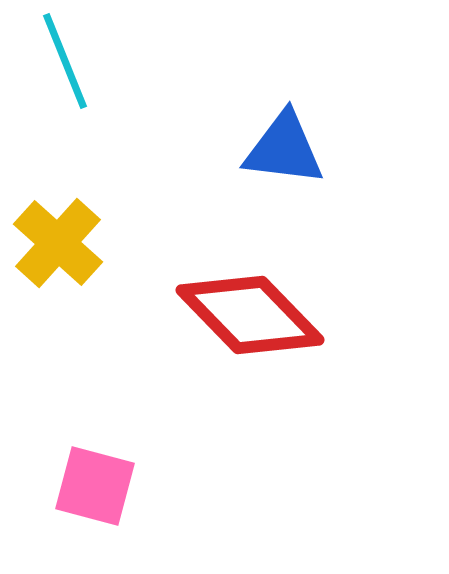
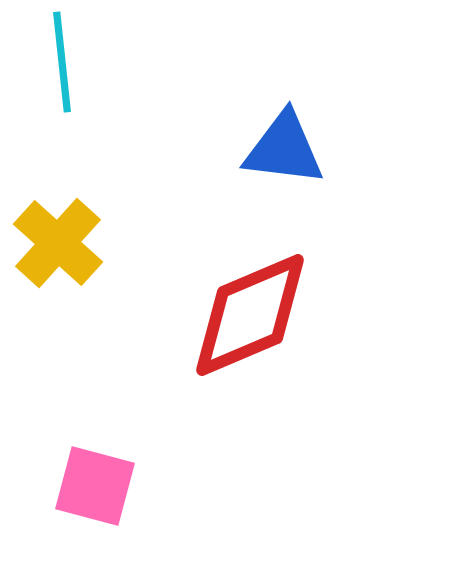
cyan line: moved 3 px left, 1 px down; rotated 16 degrees clockwise
red diamond: rotated 69 degrees counterclockwise
